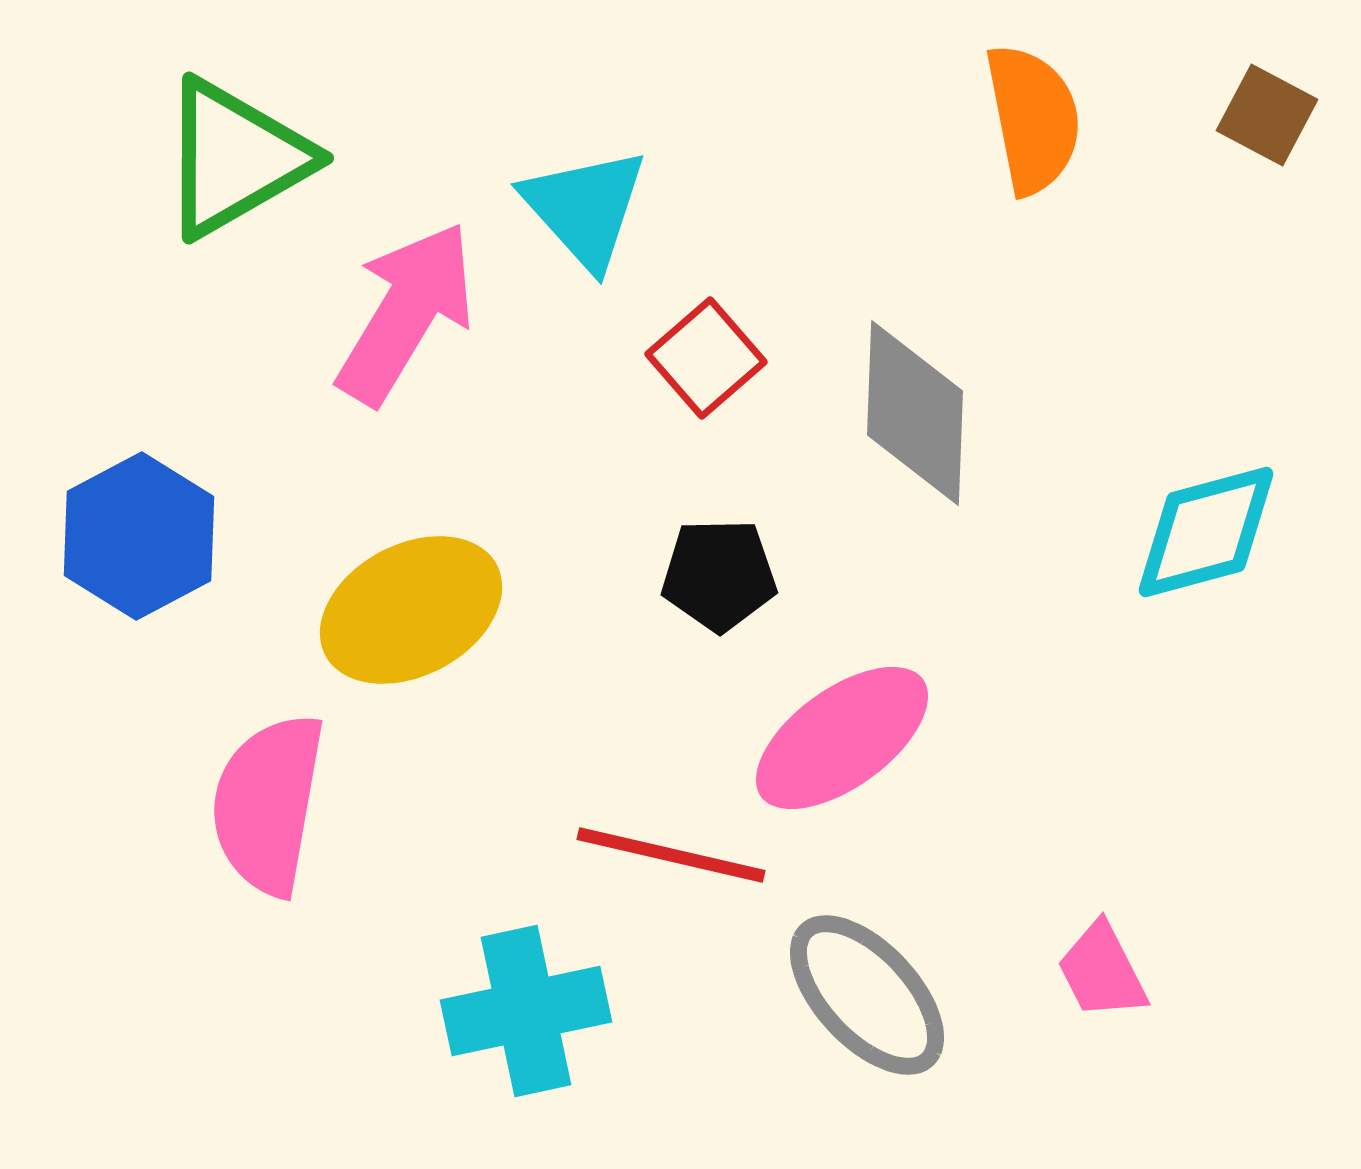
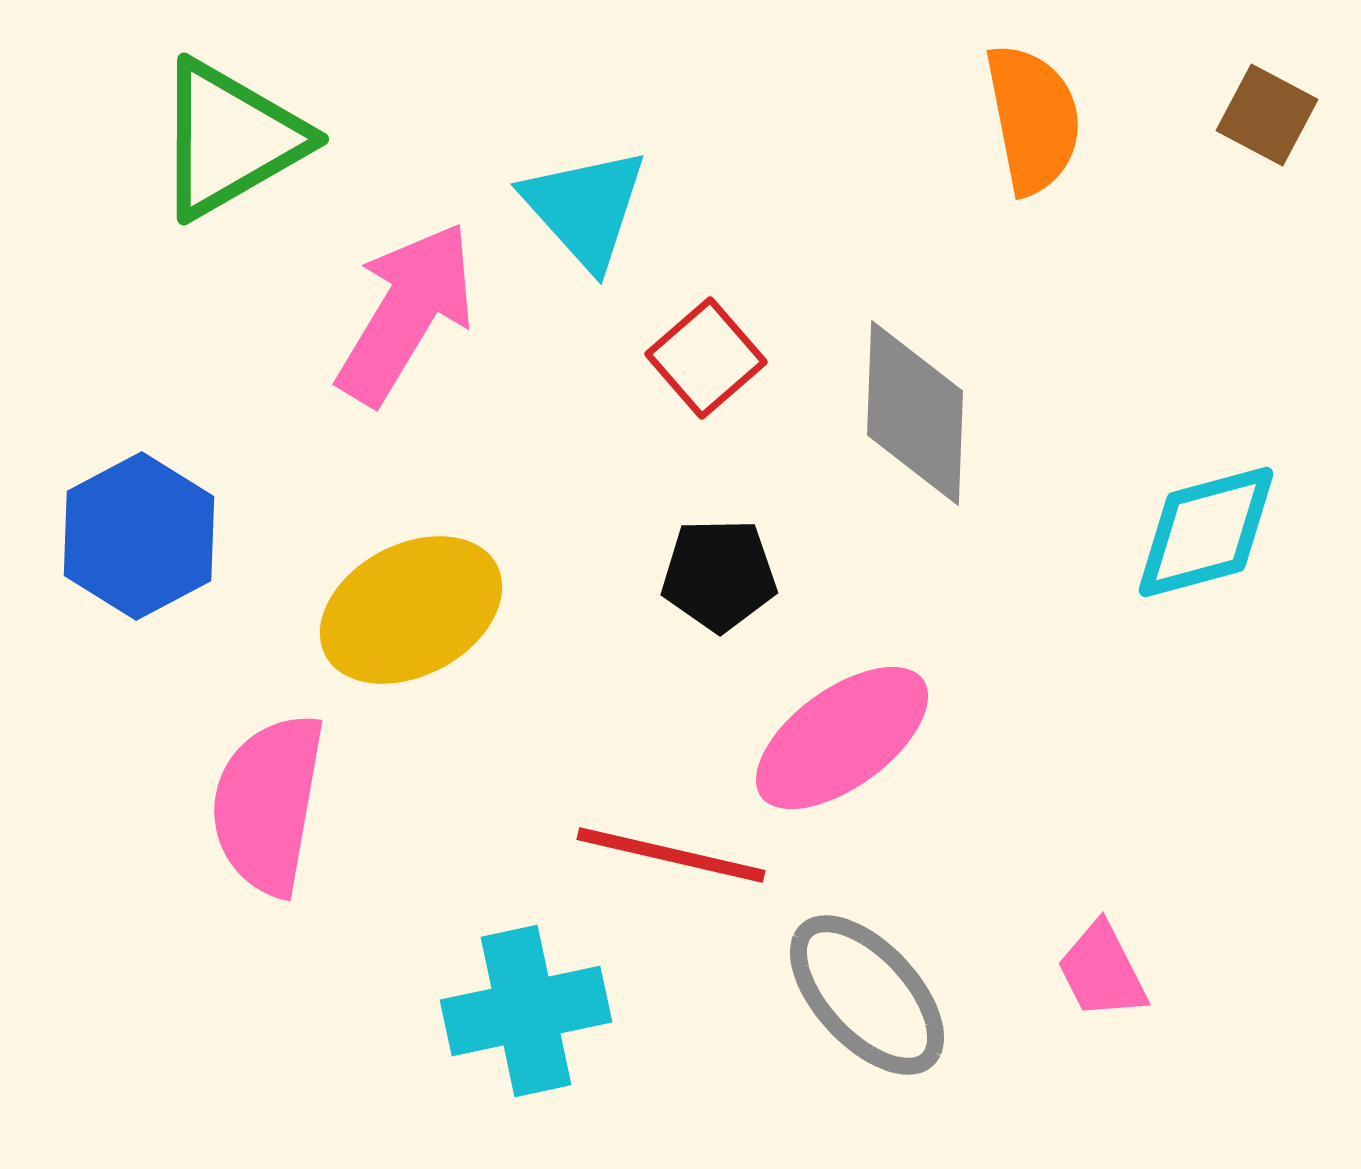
green triangle: moved 5 px left, 19 px up
